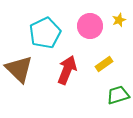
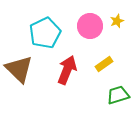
yellow star: moved 2 px left, 1 px down
